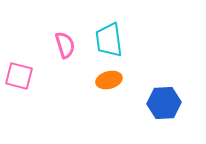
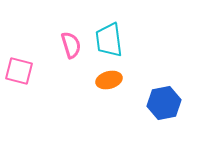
pink semicircle: moved 6 px right
pink square: moved 5 px up
blue hexagon: rotated 8 degrees counterclockwise
